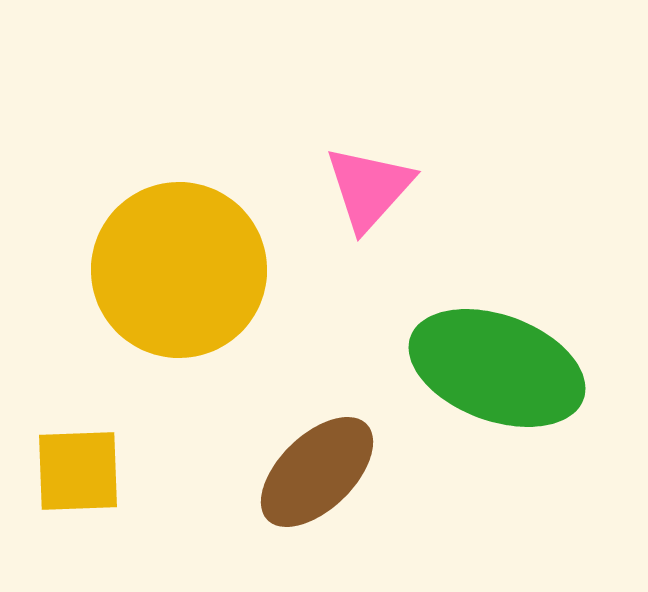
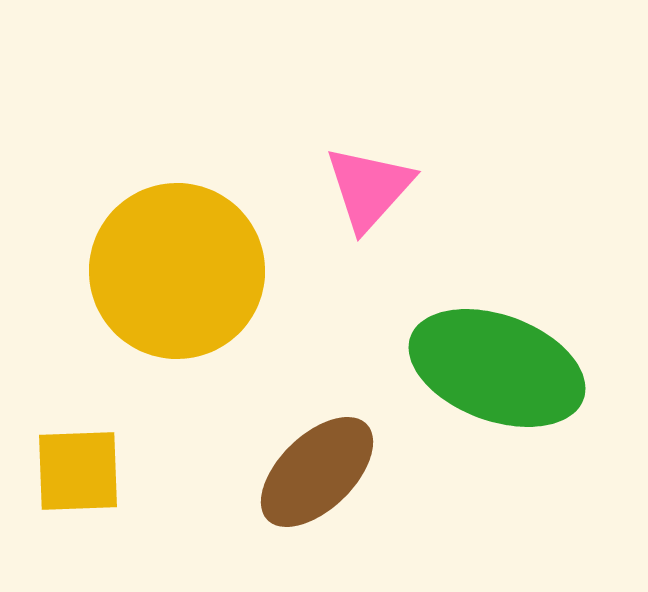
yellow circle: moved 2 px left, 1 px down
